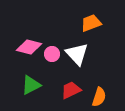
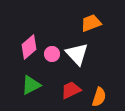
pink diamond: rotated 55 degrees counterclockwise
